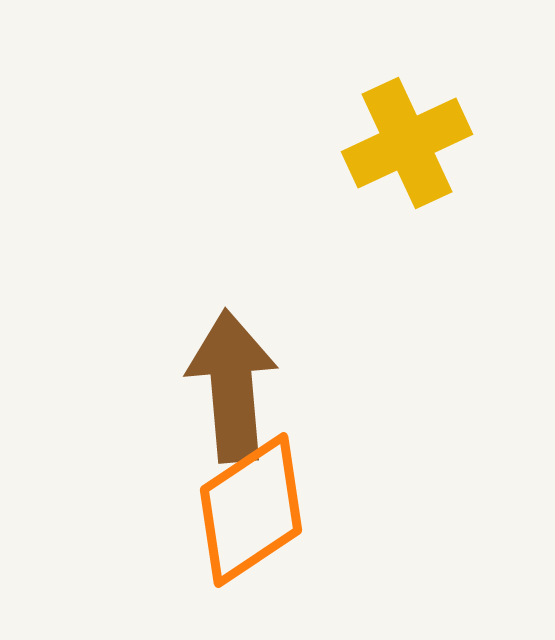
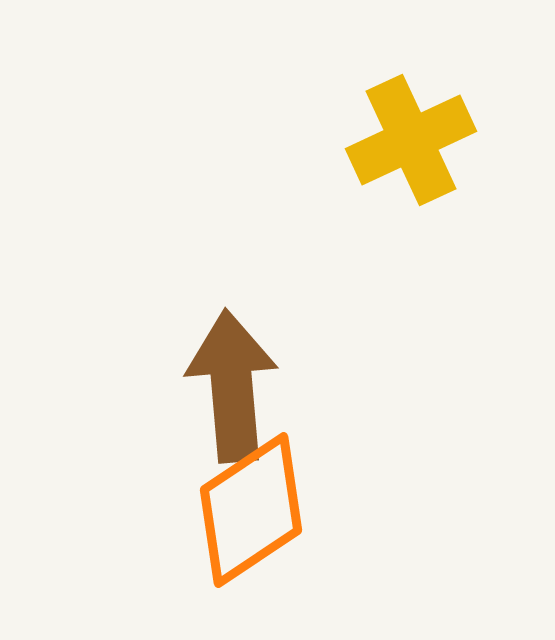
yellow cross: moved 4 px right, 3 px up
